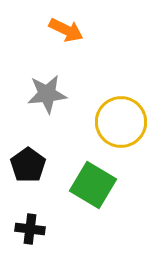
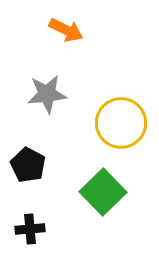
yellow circle: moved 1 px down
black pentagon: rotated 8 degrees counterclockwise
green square: moved 10 px right, 7 px down; rotated 15 degrees clockwise
black cross: rotated 12 degrees counterclockwise
